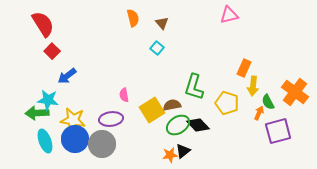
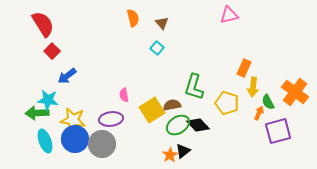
yellow arrow: moved 1 px down
orange star: rotated 21 degrees counterclockwise
